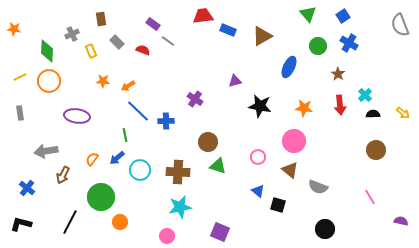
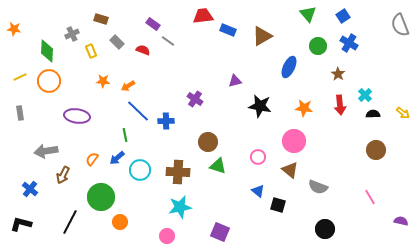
brown rectangle at (101, 19): rotated 64 degrees counterclockwise
blue cross at (27, 188): moved 3 px right, 1 px down
